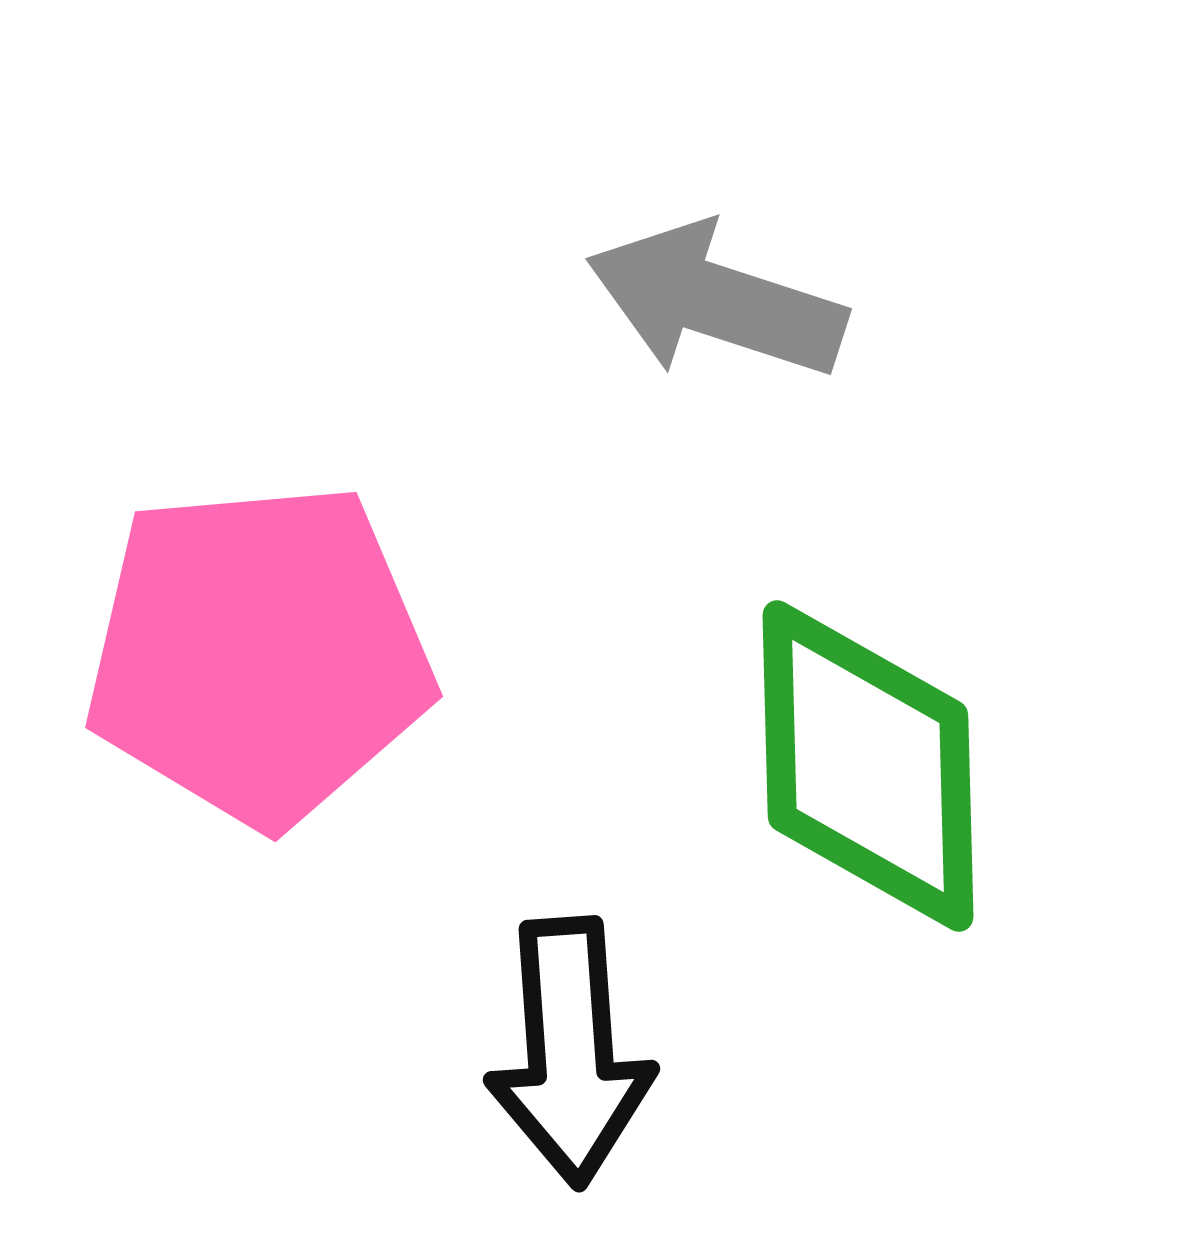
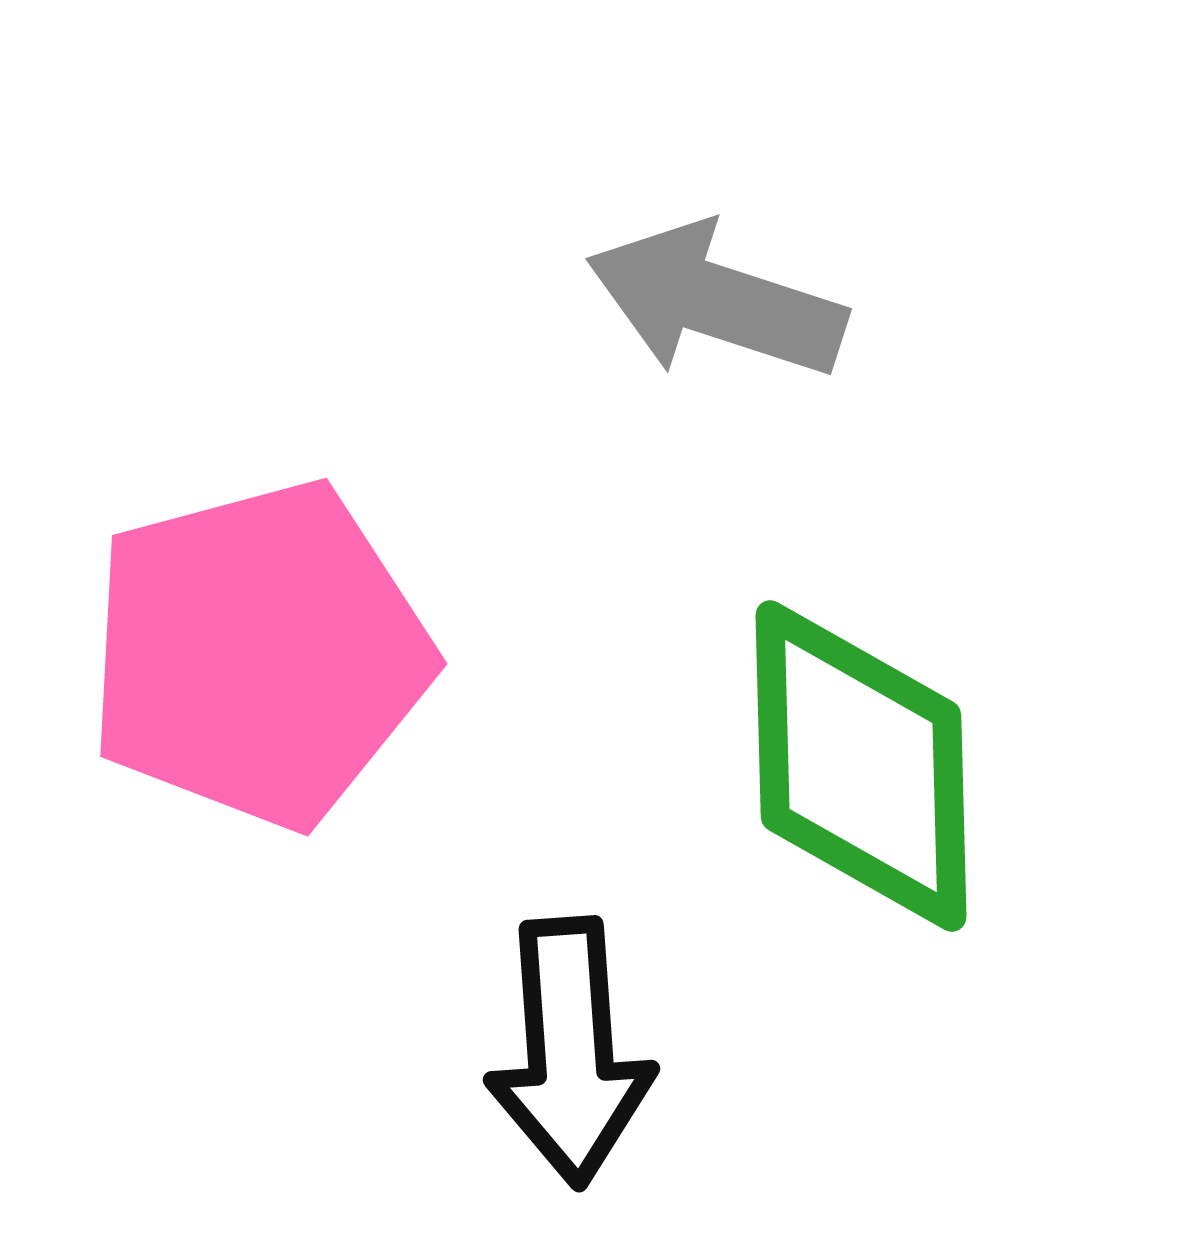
pink pentagon: rotated 10 degrees counterclockwise
green diamond: moved 7 px left
